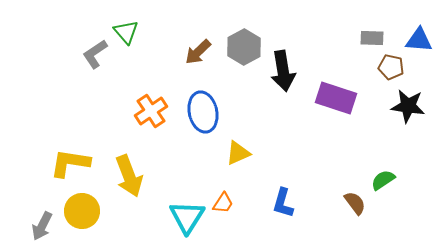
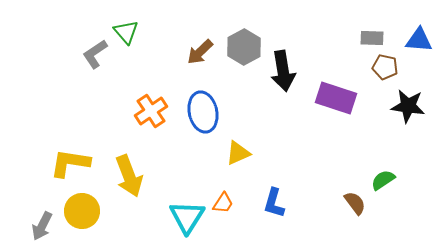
brown arrow: moved 2 px right
brown pentagon: moved 6 px left
blue L-shape: moved 9 px left
